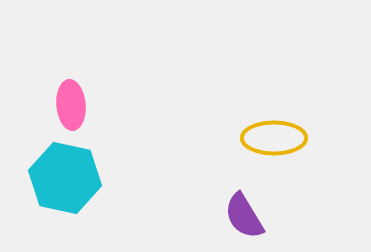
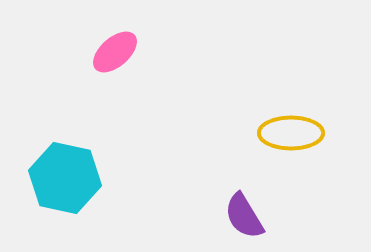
pink ellipse: moved 44 px right, 53 px up; rotated 54 degrees clockwise
yellow ellipse: moved 17 px right, 5 px up
